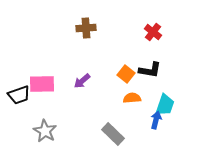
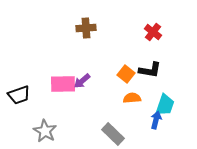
pink rectangle: moved 21 px right
